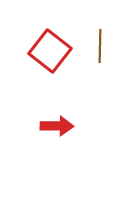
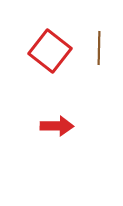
brown line: moved 1 px left, 2 px down
